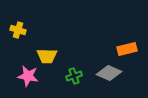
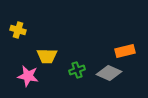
orange rectangle: moved 2 px left, 2 px down
green cross: moved 3 px right, 6 px up
